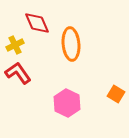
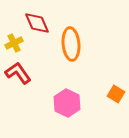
yellow cross: moved 1 px left, 2 px up
